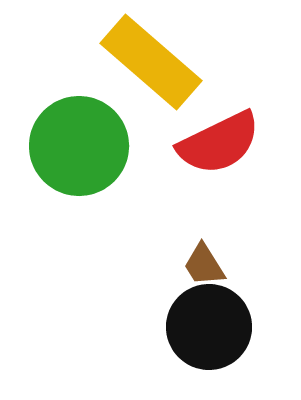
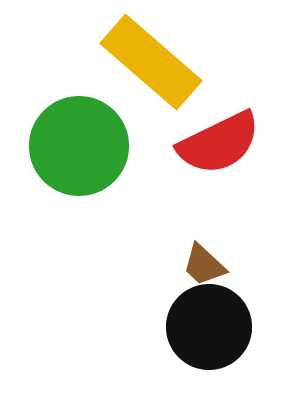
brown trapezoid: rotated 15 degrees counterclockwise
